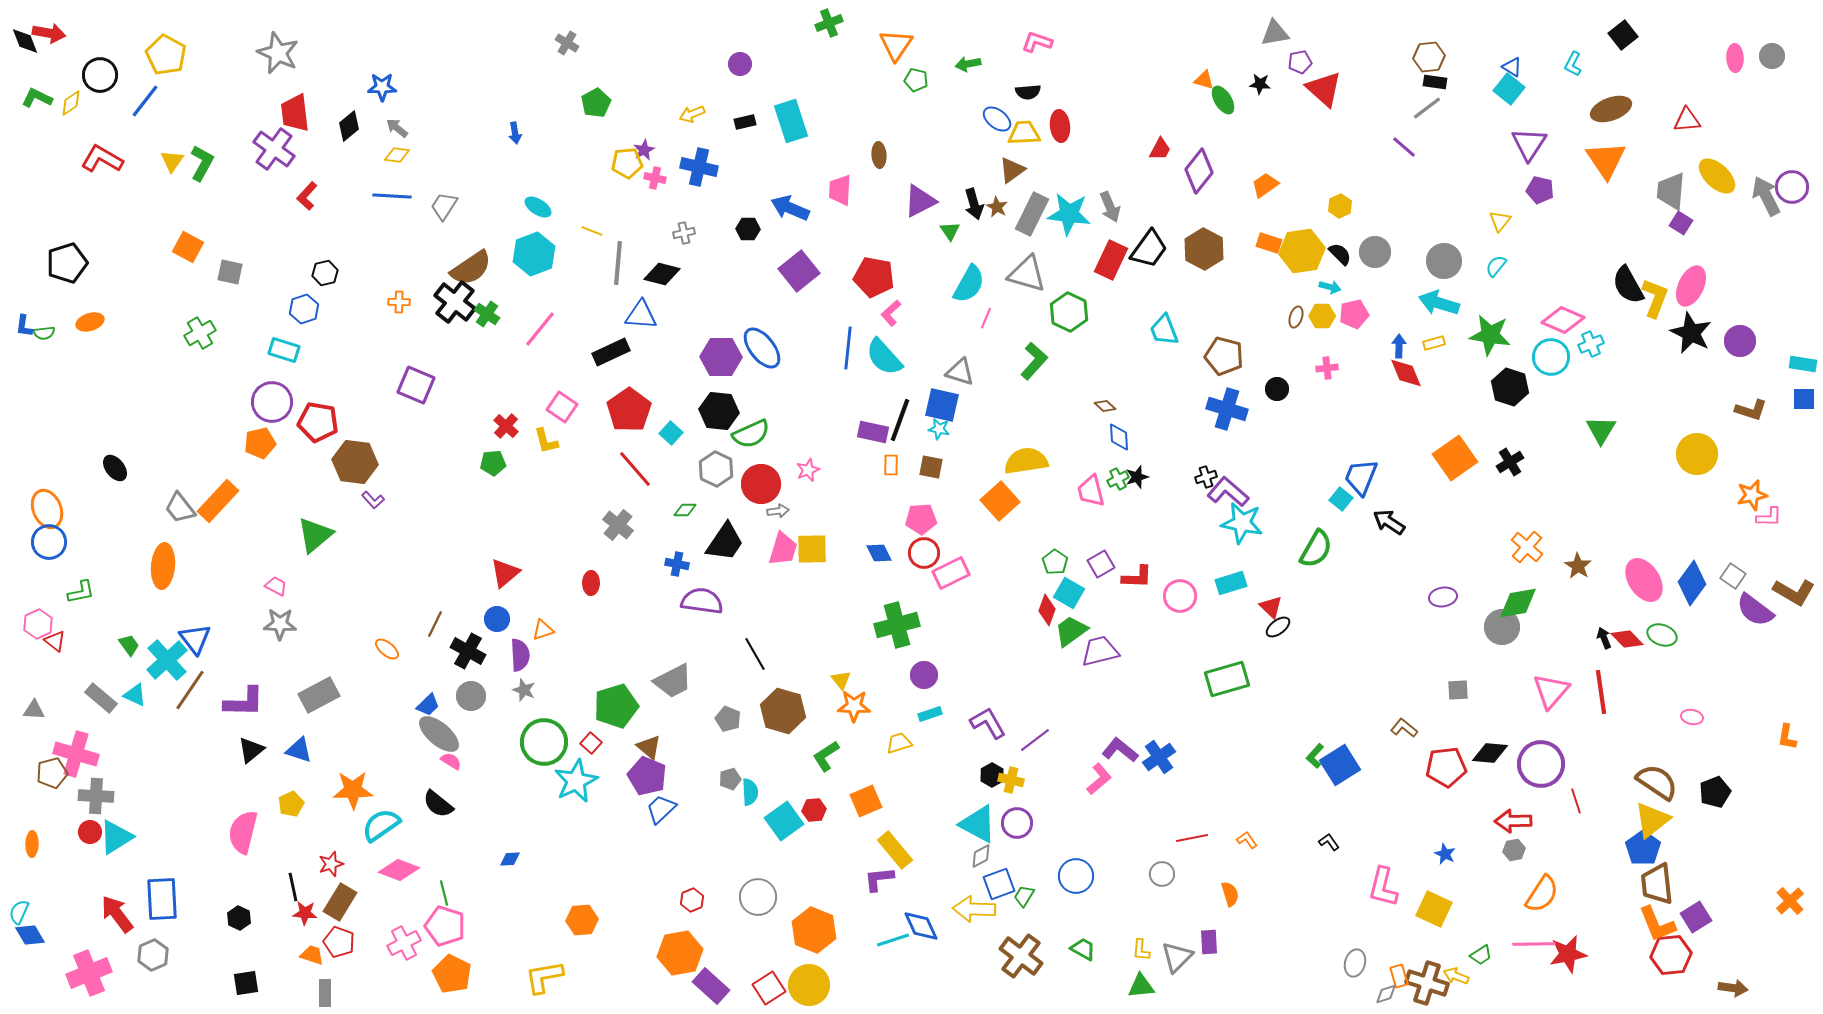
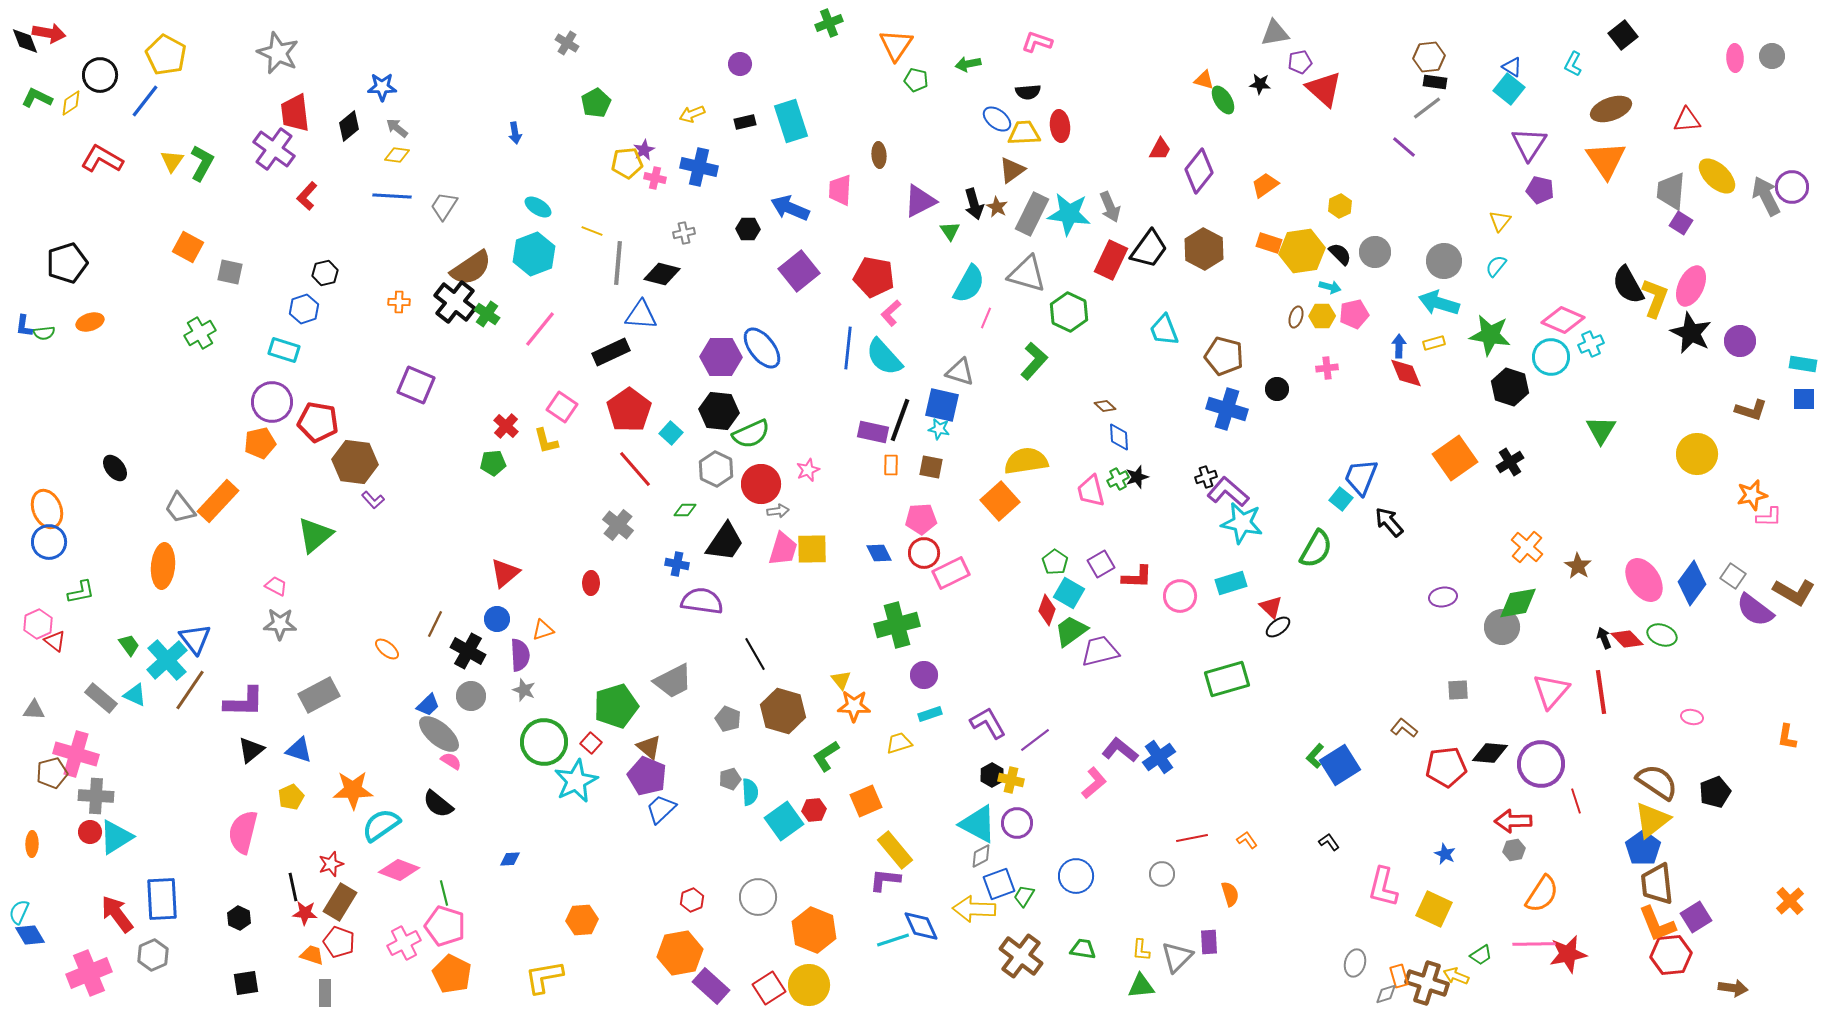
black arrow at (1389, 522): rotated 16 degrees clockwise
pink L-shape at (1099, 779): moved 5 px left, 4 px down
yellow pentagon at (291, 804): moved 7 px up
purple L-shape at (879, 879): moved 6 px right, 1 px down; rotated 12 degrees clockwise
green trapezoid at (1083, 949): rotated 20 degrees counterclockwise
